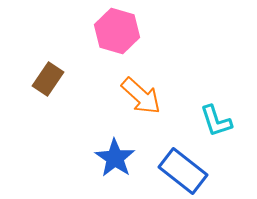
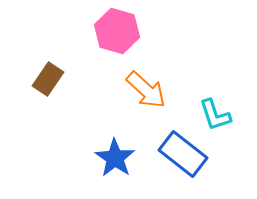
orange arrow: moved 5 px right, 6 px up
cyan L-shape: moved 1 px left, 6 px up
blue rectangle: moved 17 px up
